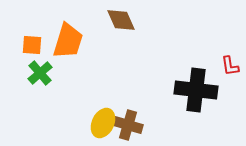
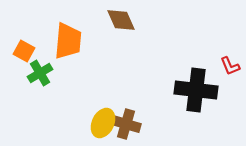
orange trapezoid: rotated 12 degrees counterclockwise
orange square: moved 8 px left, 6 px down; rotated 25 degrees clockwise
red L-shape: rotated 15 degrees counterclockwise
green cross: rotated 10 degrees clockwise
brown cross: moved 2 px left, 1 px up
